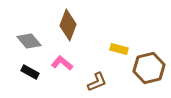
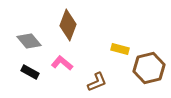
yellow rectangle: moved 1 px right
